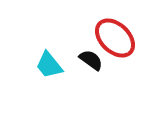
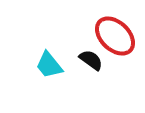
red ellipse: moved 2 px up
